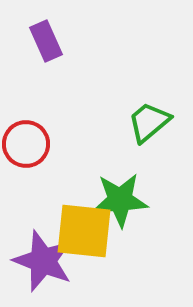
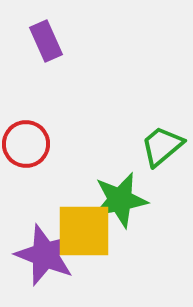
green trapezoid: moved 13 px right, 24 px down
green star: rotated 8 degrees counterclockwise
yellow square: rotated 6 degrees counterclockwise
purple star: moved 2 px right, 6 px up
